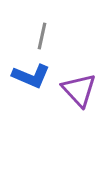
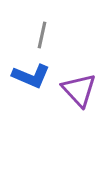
gray line: moved 1 px up
